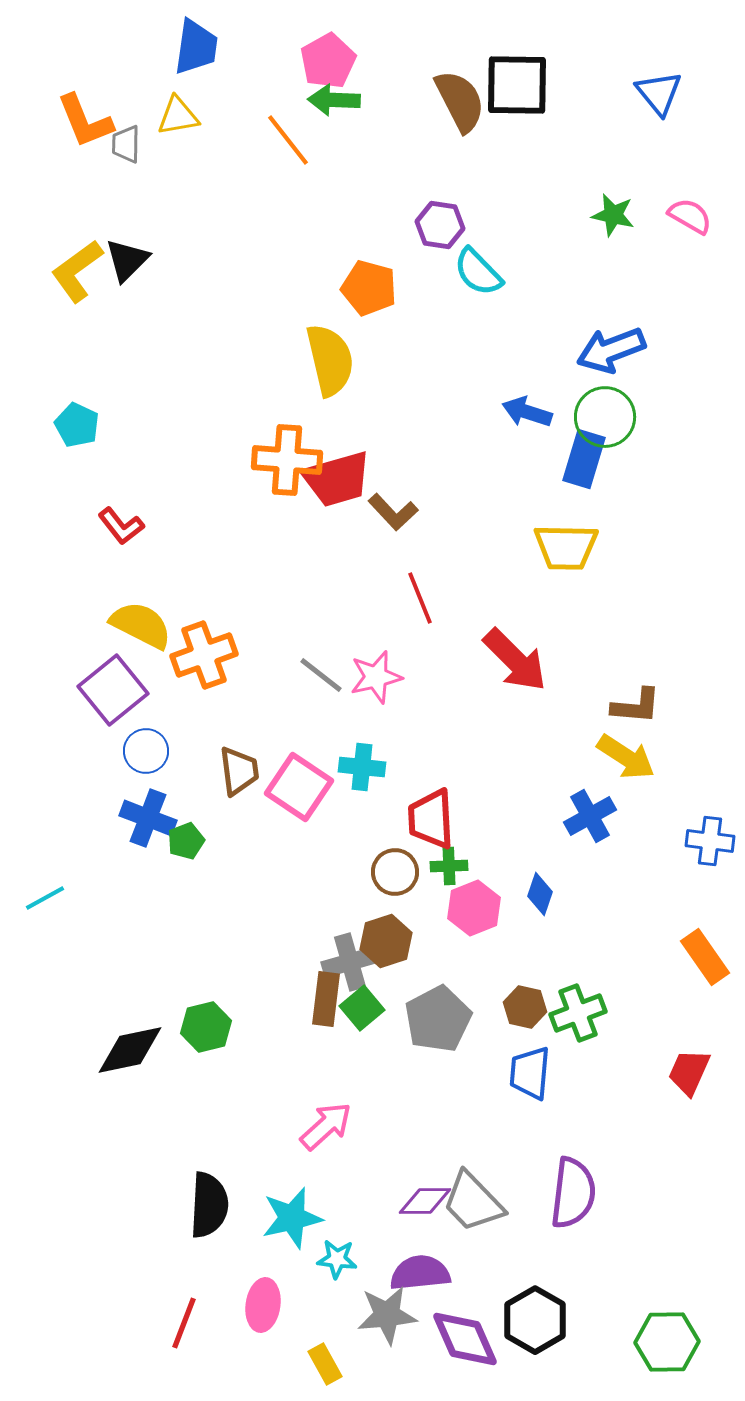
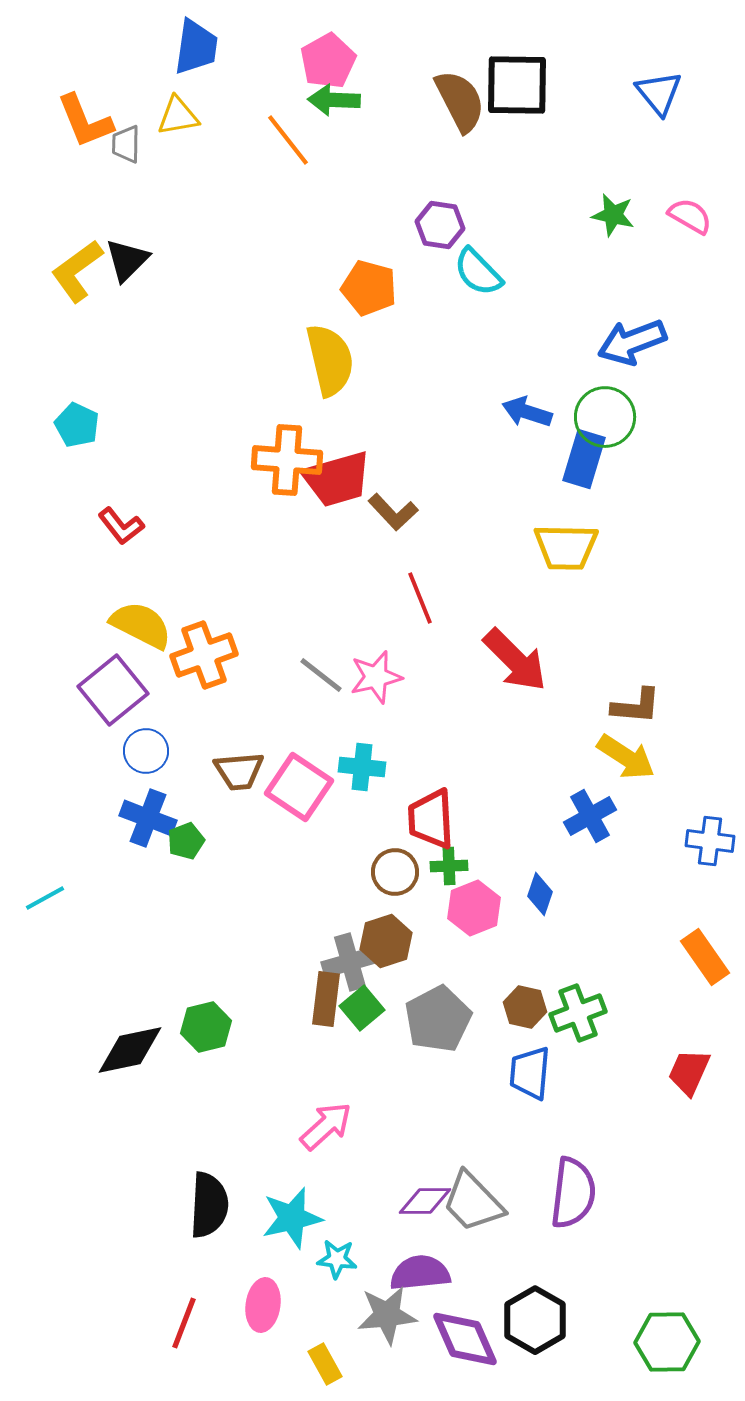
blue arrow at (611, 350): moved 21 px right, 8 px up
brown trapezoid at (239, 771): rotated 92 degrees clockwise
